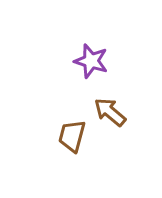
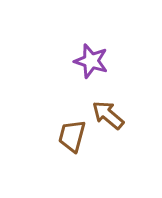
brown arrow: moved 2 px left, 3 px down
